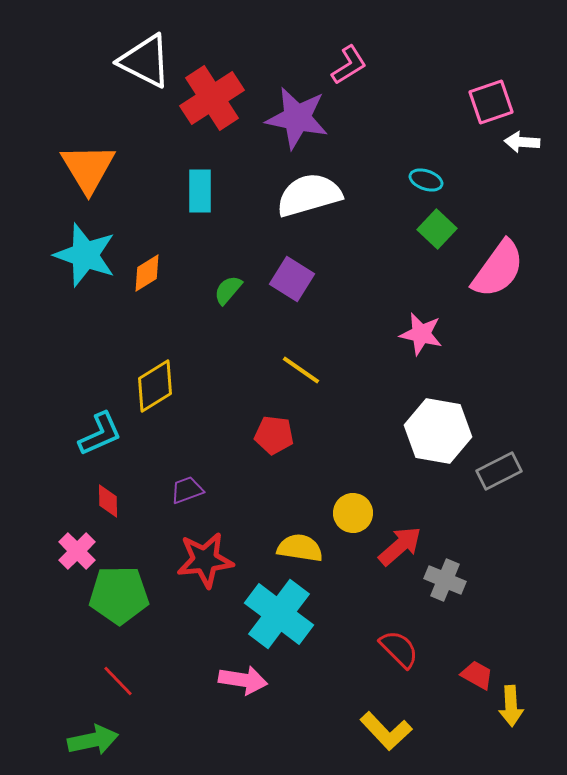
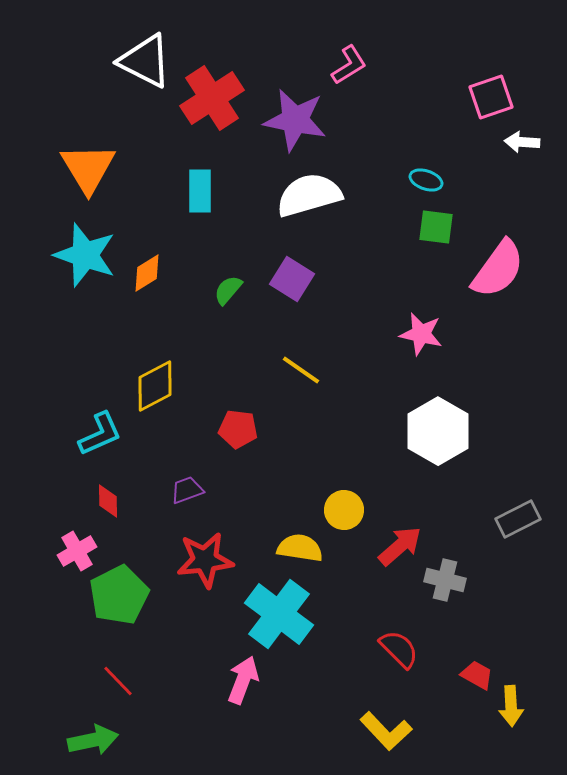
pink square: moved 5 px up
purple star: moved 2 px left, 2 px down
green square: moved 1 px left, 2 px up; rotated 36 degrees counterclockwise
yellow diamond: rotated 4 degrees clockwise
white hexagon: rotated 20 degrees clockwise
red pentagon: moved 36 px left, 6 px up
gray rectangle: moved 19 px right, 48 px down
yellow circle: moved 9 px left, 3 px up
pink cross: rotated 15 degrees clockwise
gray cross: rotated 9 degrees counterclockwise
green pentagon: rotated 26 degrees counterclockwise
pink arrow: rotated 78 degrees counterclockwise
